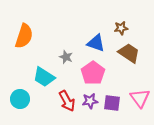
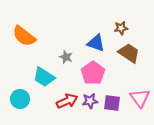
orange semicircle: rotated 110 degrees clockwise
red arrow: rotated 85 degrees counterclockwise
